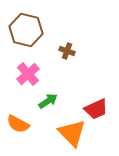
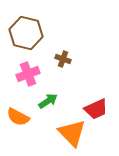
brown hexagon: moved 3 px down
brown cross: moved 4 px left, 8 px down
pink cross: rotated 20 degrees clockwise
orange semicircle: moved 7 px up
